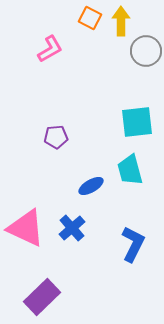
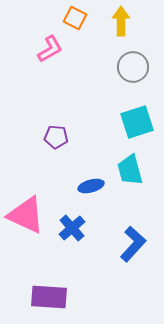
orange square: moved 15 px left
gray circle: moved 13 px left, 16 px down
cyan square: rotated 12 degrees counterclockwise
purple pentagon: rotated 10 degrees clockwise
blue ellipse: rotated 15 degrees clockwise
pink triangle: moved 13 px up
blue L-shape: rotated 15 degrees clockwise
purple rectangle: moved 7 px right; rotated 48 degrees clockwise
